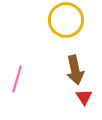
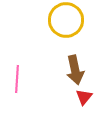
pink line: rotated 12 degrees counterclockwise
red triangle: rotated 12 degrees clockwise
